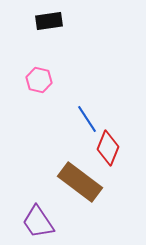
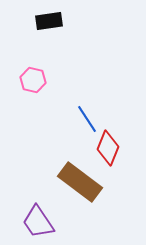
pink hexagon: moved 6 px left
